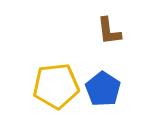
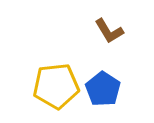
brown L-shape: rotated 24 degrees counterclockwise
